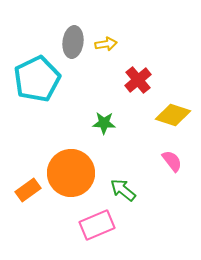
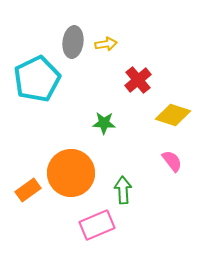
green arrow: rotated 48 degrees clockwise
